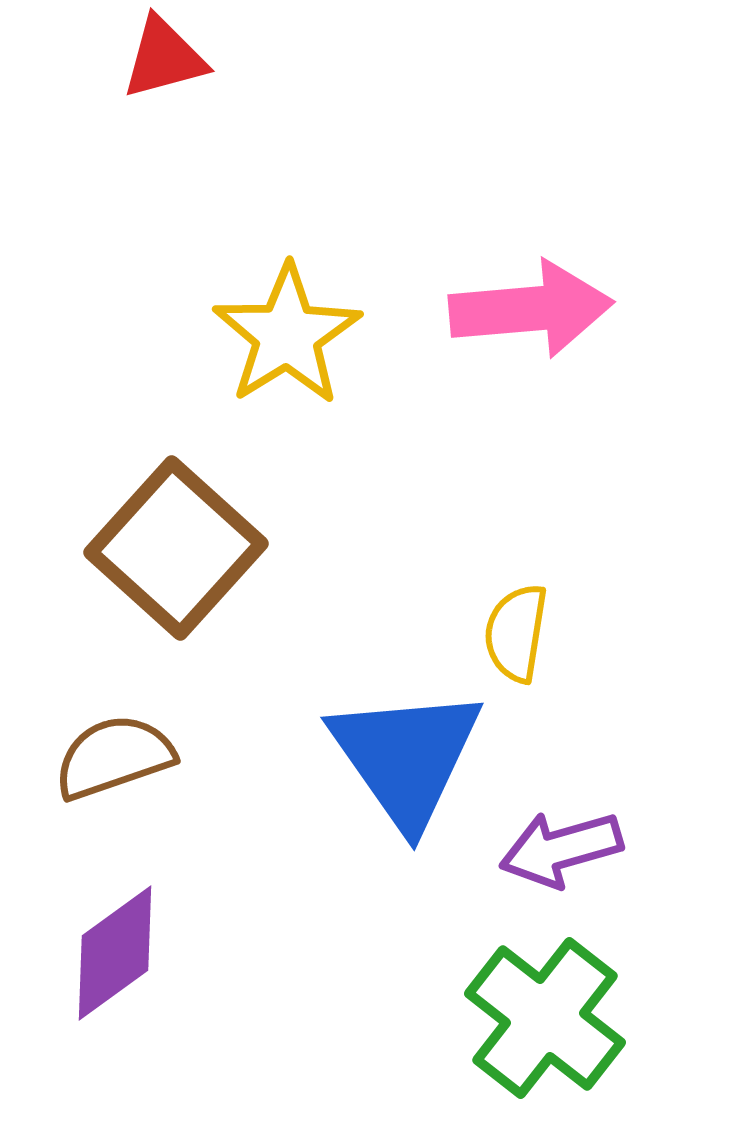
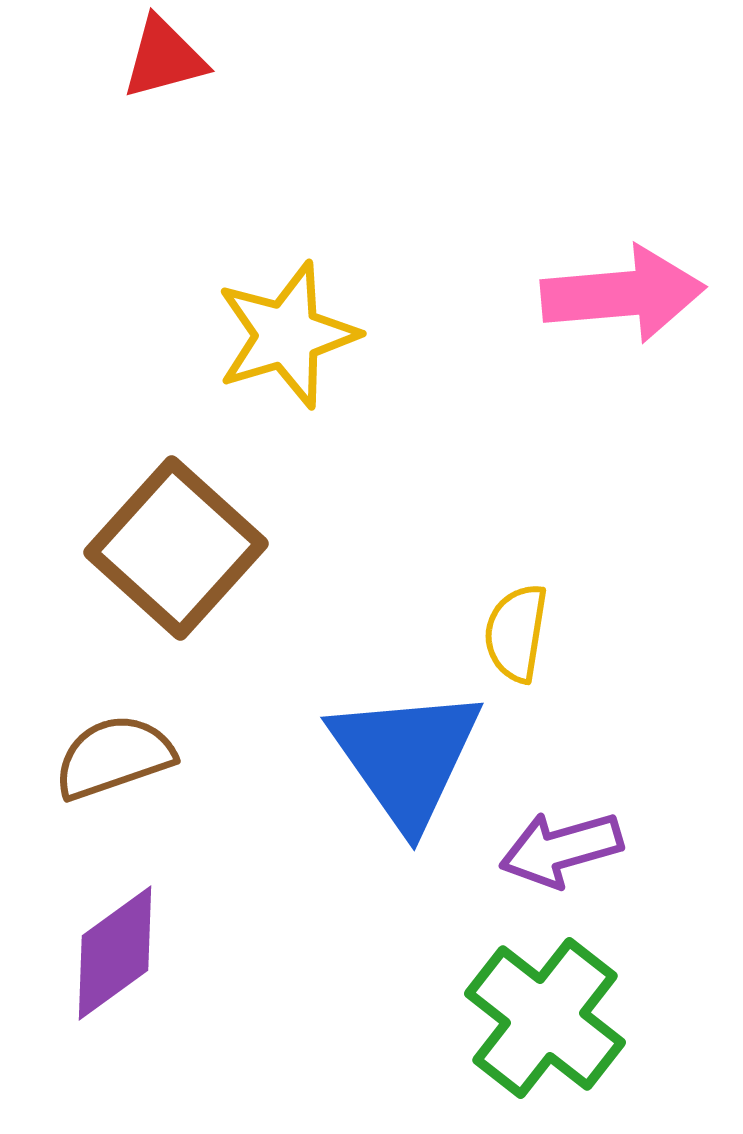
pink arrow: moved 92 px right, 15 px up
yellow star: rotated 15 degrees clockwise
